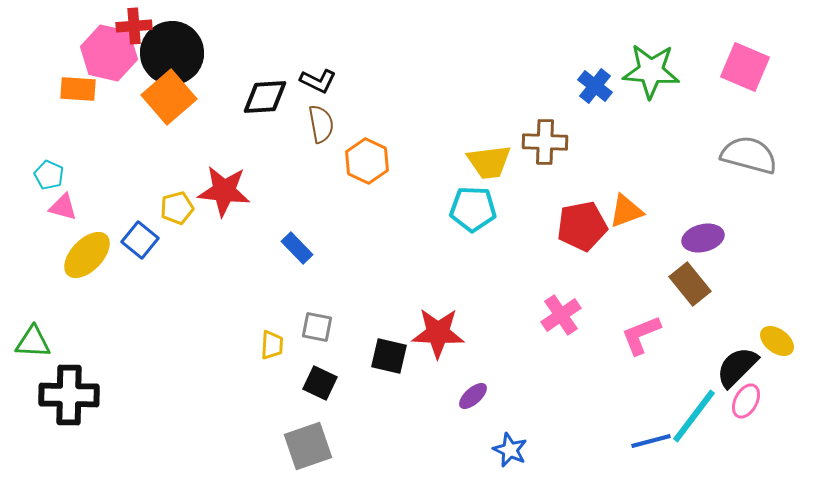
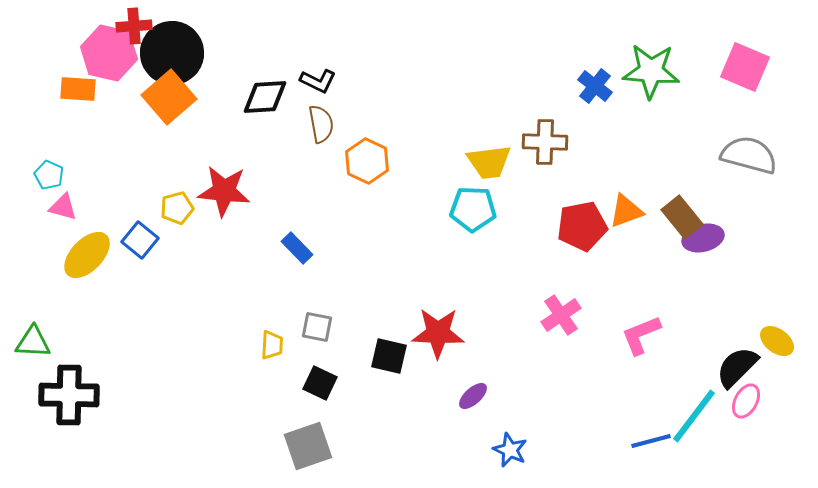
brown rectangle at (690, 284): moved 8 px left, 67 px up
